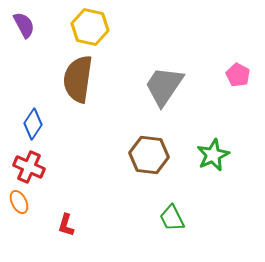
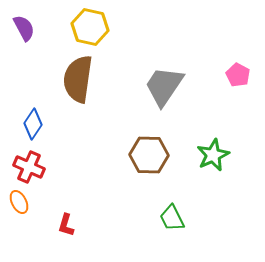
purple semicircle: moved 3 px down
brown hexagon: rotated 6 degrees counterclockwise
